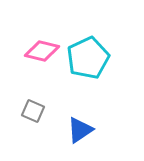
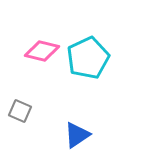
gray square: moved 13 px left
blue triangle: moved 3 px left, 5 px down
